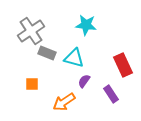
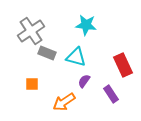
cyan triangle: moved 2 px right, 1 px up
